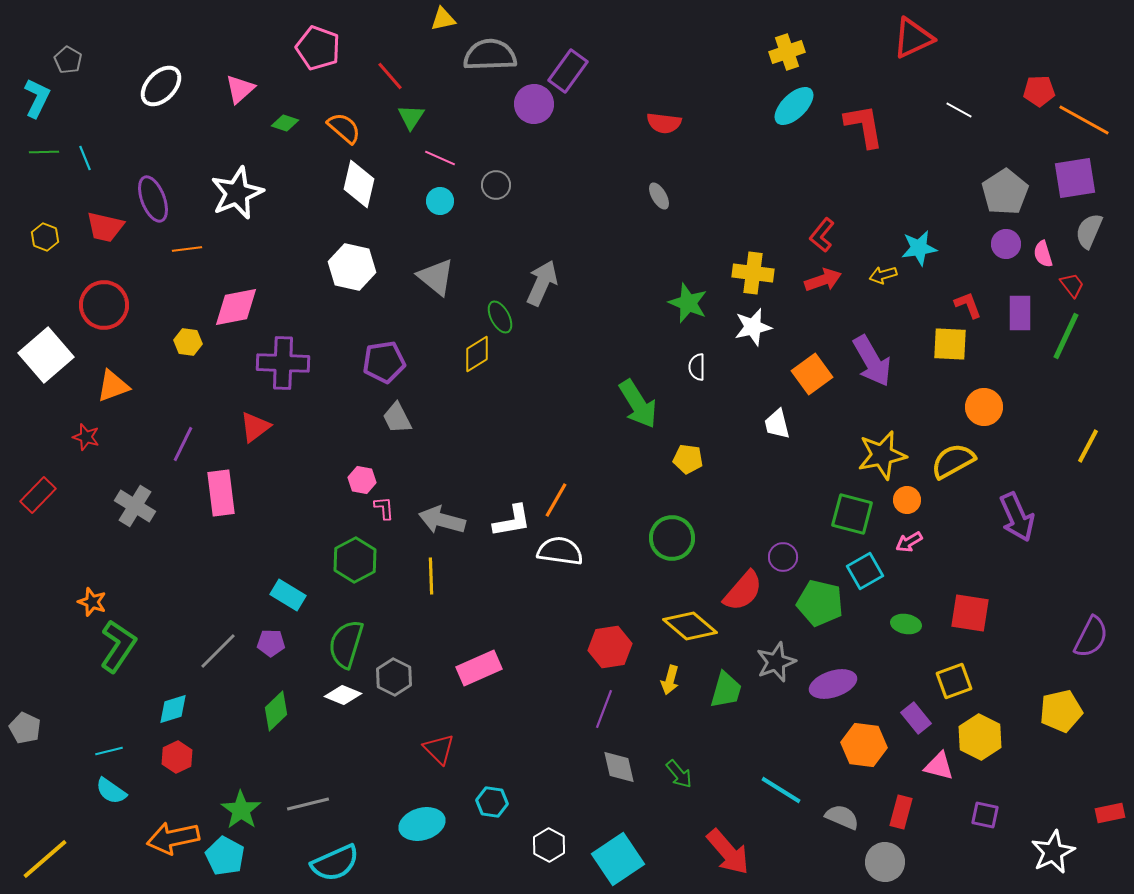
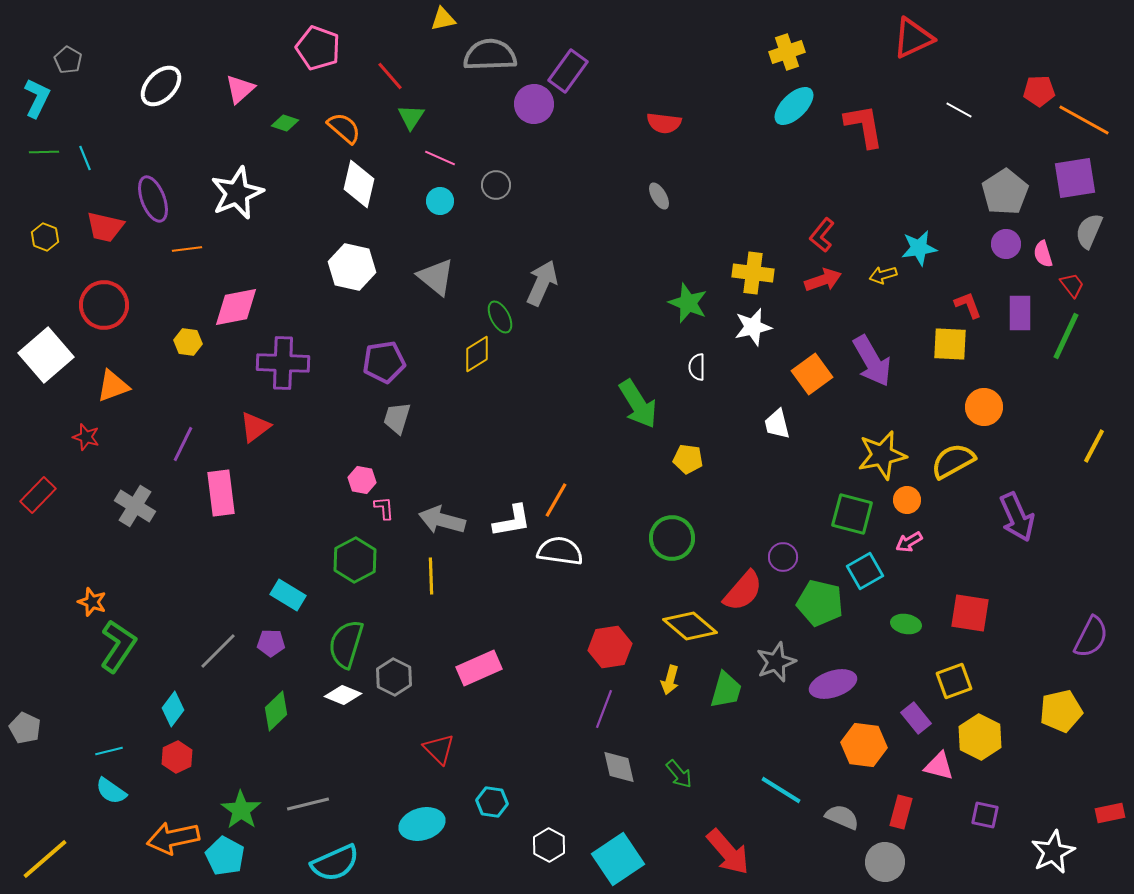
gray trapezoid at (397, 418): rotated 44 degrees clockwise
yellow line at (1088, 446): moved 6 px right
cyan diamond at (173, 709): rotated 36 degrees counterclockwise
